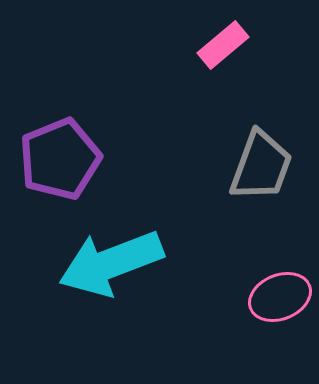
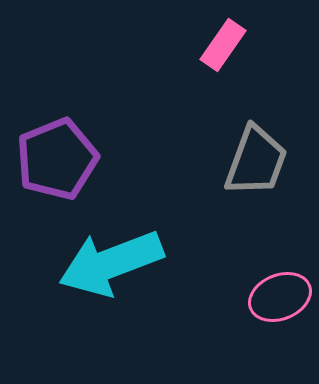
pink rectangle: rotated 15 degrees counterclockwise
purple pentagon: moved 3 px left
gray trapezoid: moved 5 px left, 5 px up
